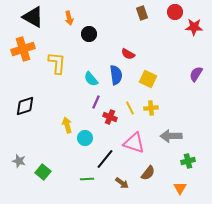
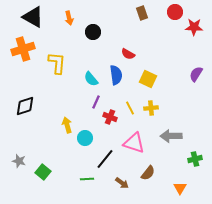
black circle: moved 4 px right, 2 px up
green cross: moved 7 px right, 2 px up
